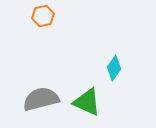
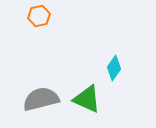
orange hexagon: moved 4 px left
green triangle: moved 3 px up
